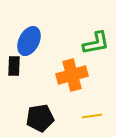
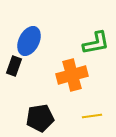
black rectangle: rotated 18 degrees clockwise
